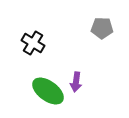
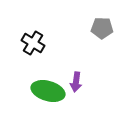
green ellipse: rotated 20 degrees counterclockwise
